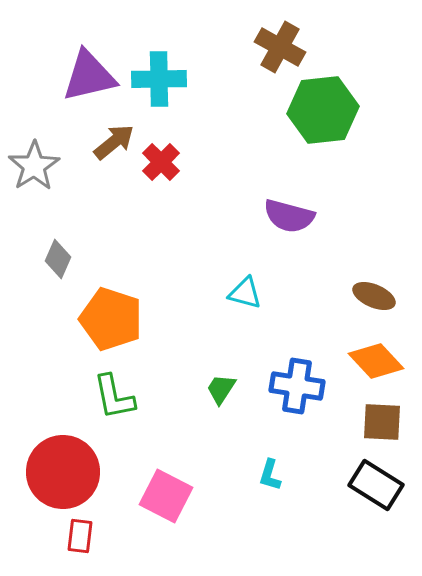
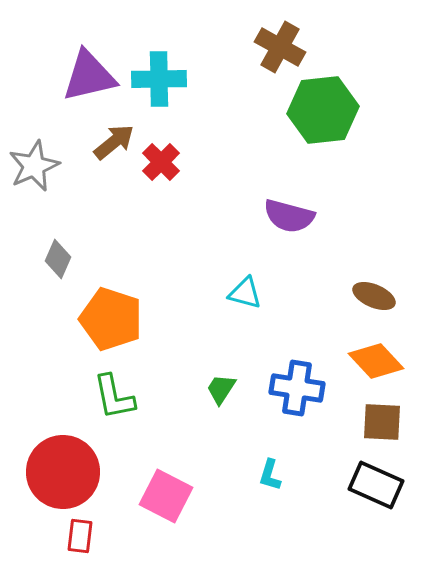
gray star: rotated 9 degrees clockwise
blue cross: moved 2 px down
black rectangle: rotated 8 degrees counterclockwise
